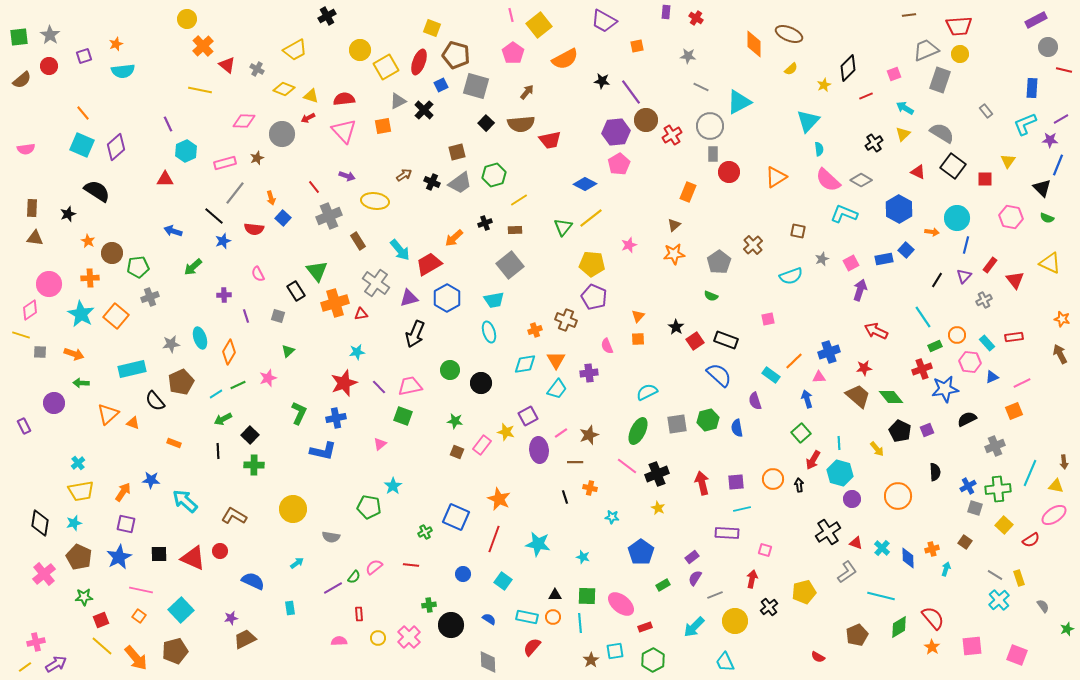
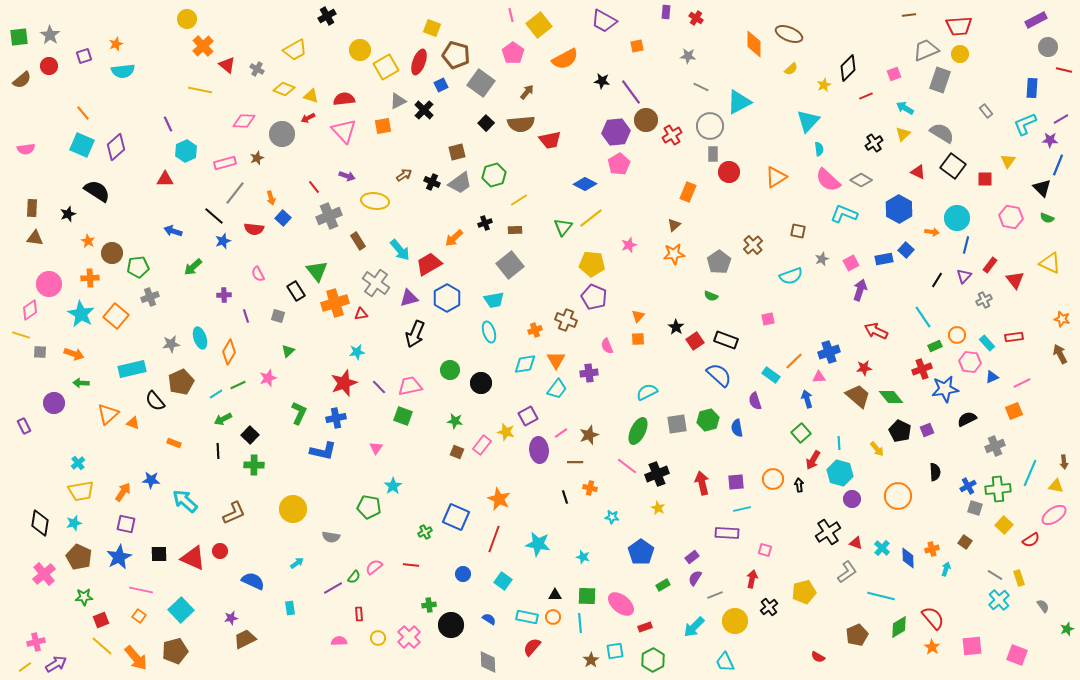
gray square at (476, 86): moved 5 px right, 3 px up; rotated 20 degrees clockwise
pink triangle at (380, 444): moved 4 px left, 4 px down; rotated 16 degrees counterclockwise
brown L-shape at (234, 516): moved 3 px up; rotated 125 degrees clockwise
